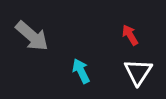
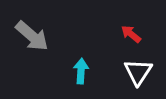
red arrow: moved 1 px right, 1 px up; rotated 20 degrees counterclockwise
cyan arrow: rotated 30 degrees clockwise
